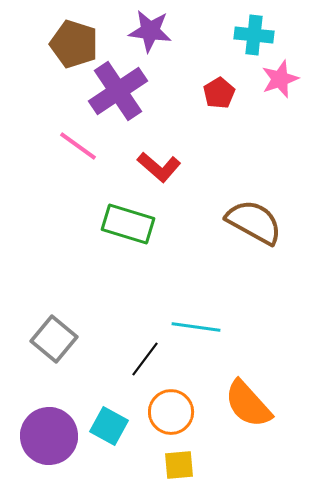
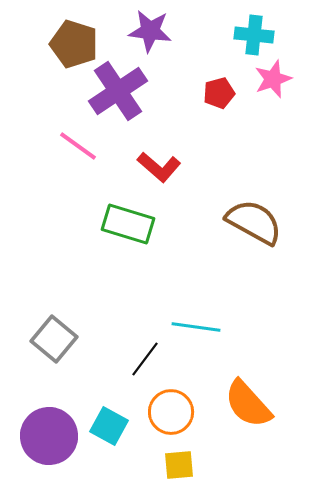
pink star: moved 7 px left
red pentagon: rotated 16 degrees clockwise
